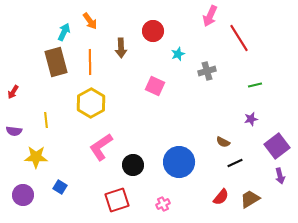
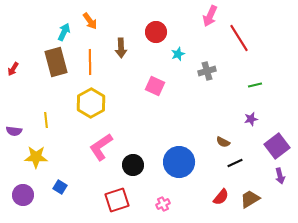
red circle: moved 3 px right, 1 px down
red arrow: moved 23 px up
